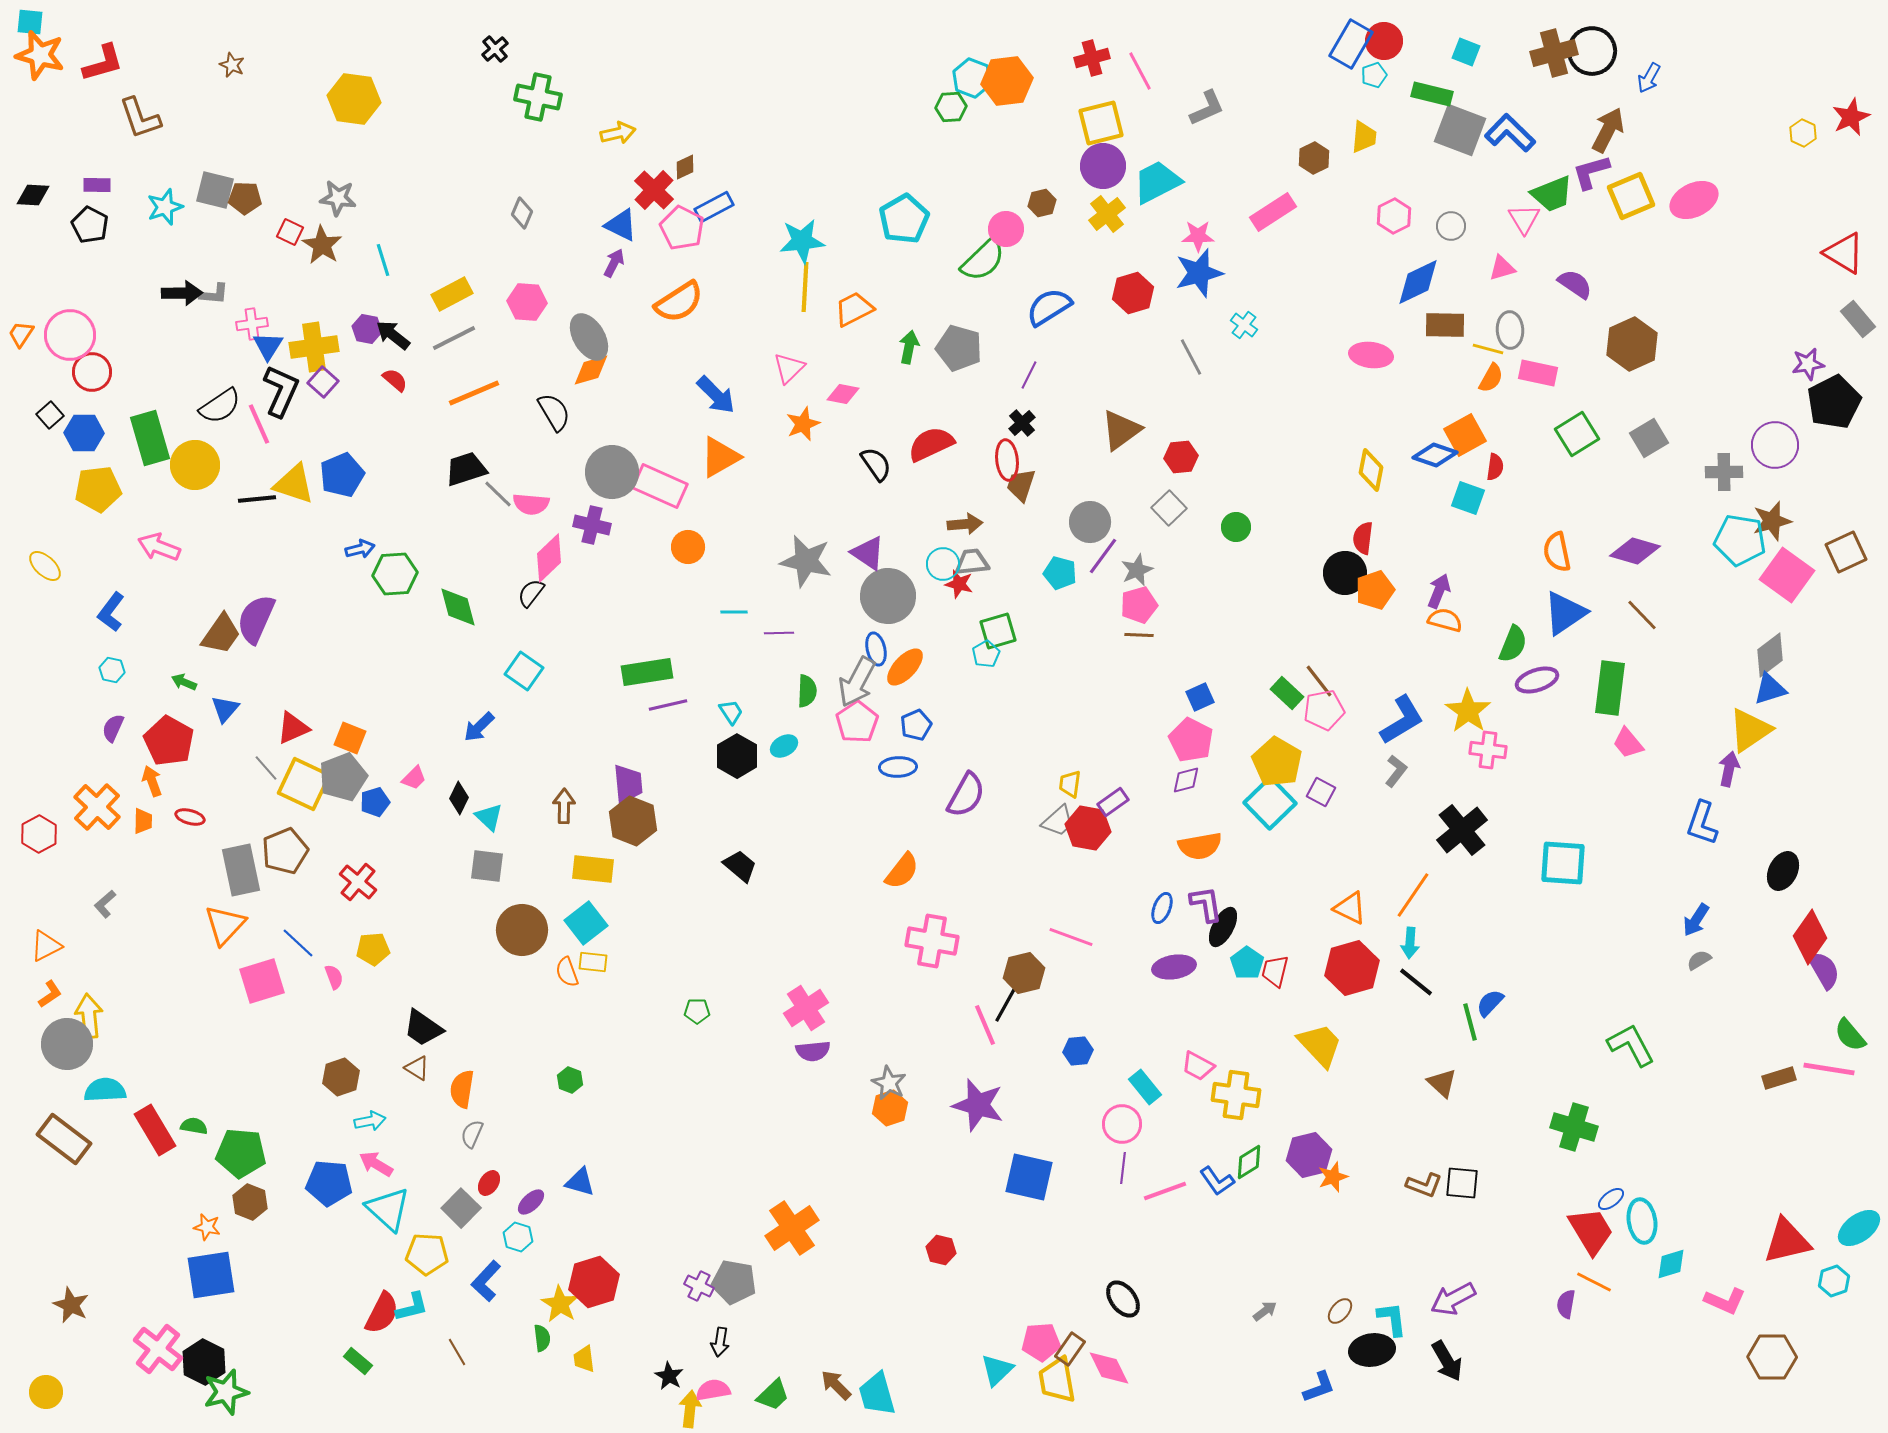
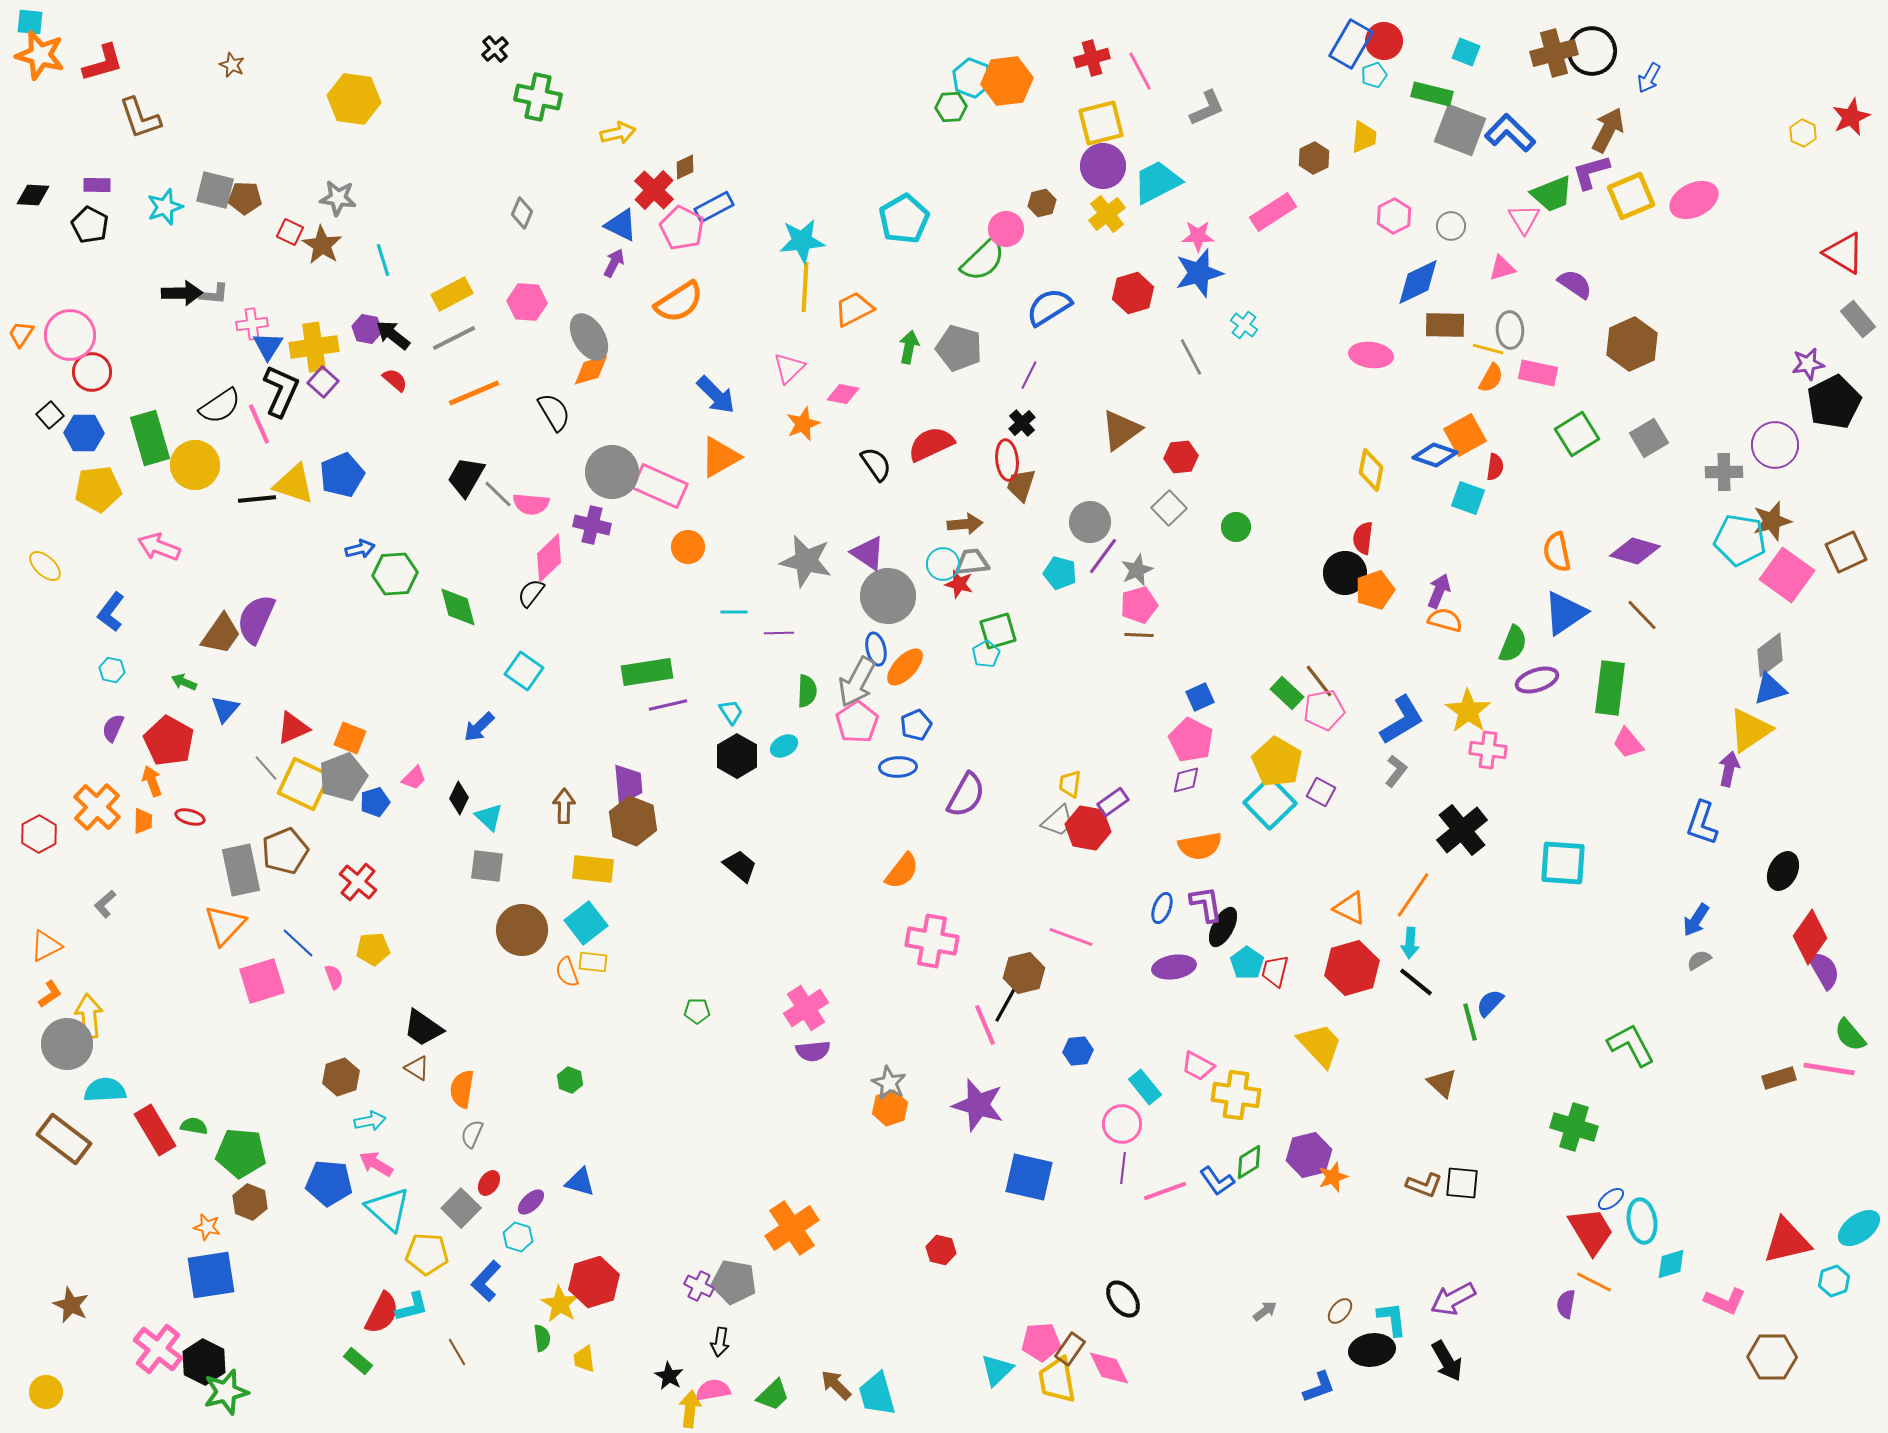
black trapezoid at (466, 469): moved 8 px down; rotated 42 degrees counterclockwise
